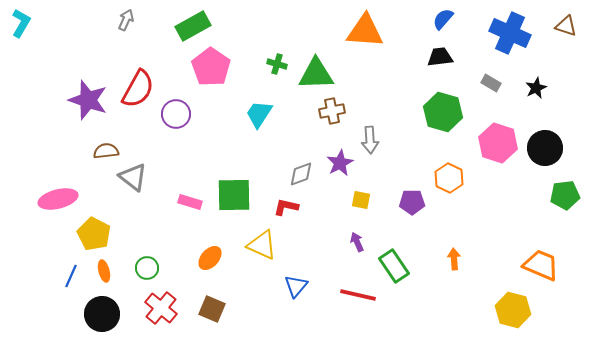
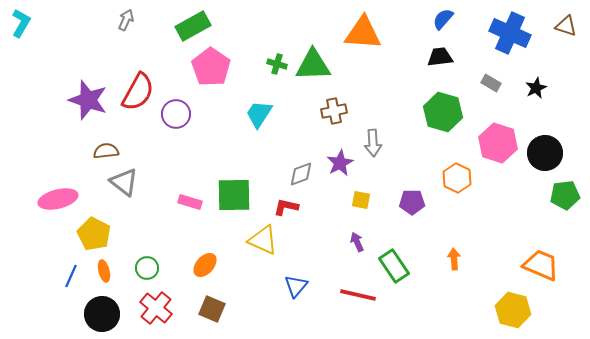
orange triangle at (365, 31): moved 2 px left, 2 px down
green triangle at (316, 74): moved 3 px left, 9 px up
red semicircle at (138, 89): moved 3 px down
brown cross at (332, 111): moved 2 px right
gray arrow at (370, 140): moved 3 px right, 3 px down
black circle at (545, 148): moved 5 px down
gray triangle at (133, 177): moved 9 px left, 5 px down
orange hexagon at (449, 178): moved 8 px right
yellow triangle at (262, 245): moved 1 px right, 5 px up
orange ellipse at (210, 258): moved 5 px left, 7 px down
red cross at (161, 308): moved 5 px left
